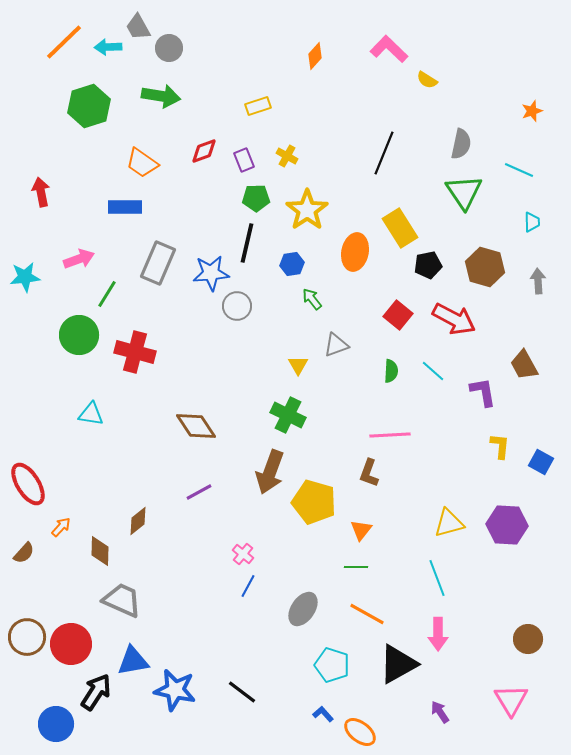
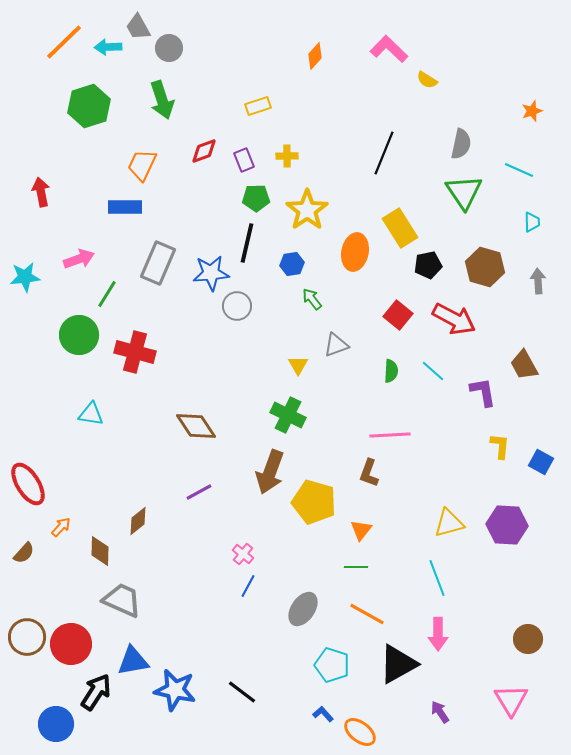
green arrow at (161, 96): moved 1 px right, 4 px down; rotated 63 degrees clockwise
yellow cross at (287, 156): rotated 30 degrees counterclockwise
orange trapezoid at (142, 163): moved 2 px down; rotated 80 degrees clockwise
